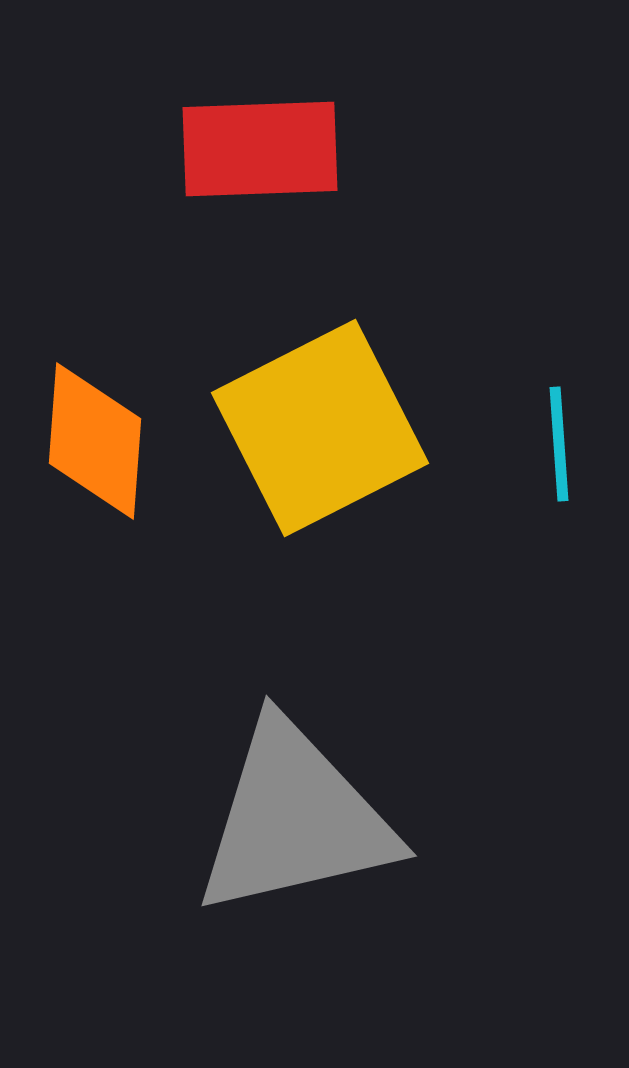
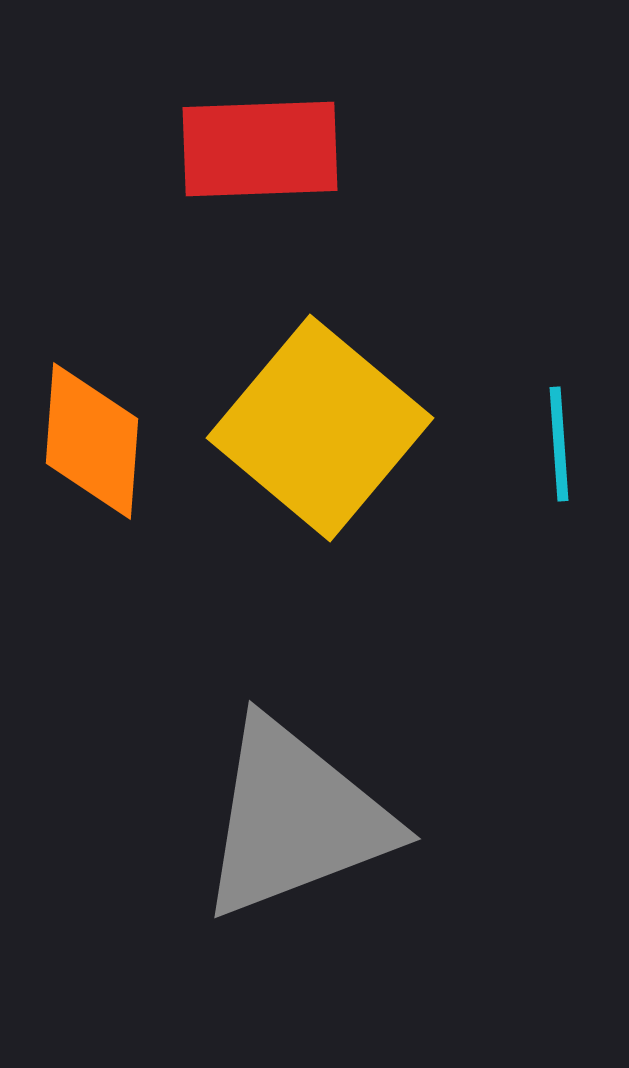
yellow square: rotated 23 degrees counterclockwise
orange diamond: moved 3 px left
gray triangle: rotated 8 degrees counterclockwise
